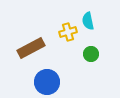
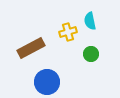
cyan semicircle: moved 2 px right
